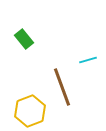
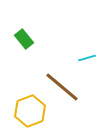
cyan line: moved 1 px left, 2 px up
brown line: rotated 30 degrees counterclockwise
